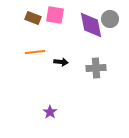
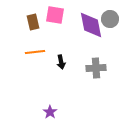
brown rectangle: moved 4 px down; rotated 56 degrees clockwise
black arrow: rotated 72 degrees clockwise
